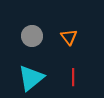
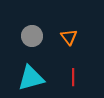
cyan triangle: rotated 24 degrees clockwise
